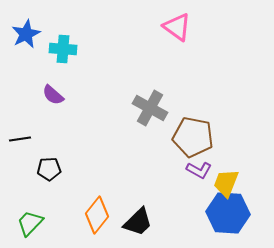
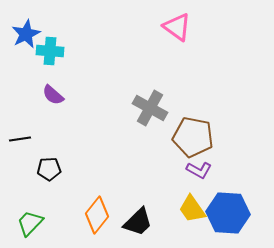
cyan cross: moved 13 px left, 2 px down
yellow trapezoid: moved 34 px left, 26 px down; rotated 56 degrees counterclockwise
